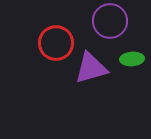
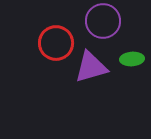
purple circle: moved 7 px left
purple triangle: moved 1 px up
